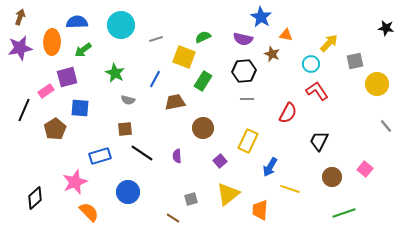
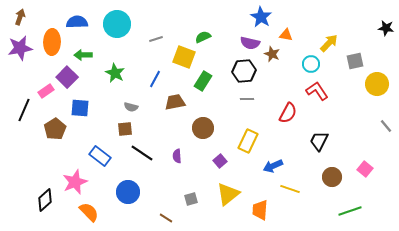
cyan circle at (121, 25): moved 4 px left, 1 px up
purple semicircle at (243, 39): moved 7 px right, 4 px down
green arrow at (83, 50): moved 5 px down; rotated 36 degrees clockwise
purple square at (67, 77): rotated 30 degrees counterclockwise
gray semicircle at (128, 100): moved 3 px right, 7 px down
blue rectangle at (100, 156): rotated 55 degrees clockwise
blue arrow at (270, 167): moved 3 px right, 1 px up; rotated 36 degrees clockwise
black diamond at (35, 198): moved 10 px right, 2 px down
green line at (344, 213): moved 6 px right, 2 px up
brown line at (173, 218): moved 7 px left
